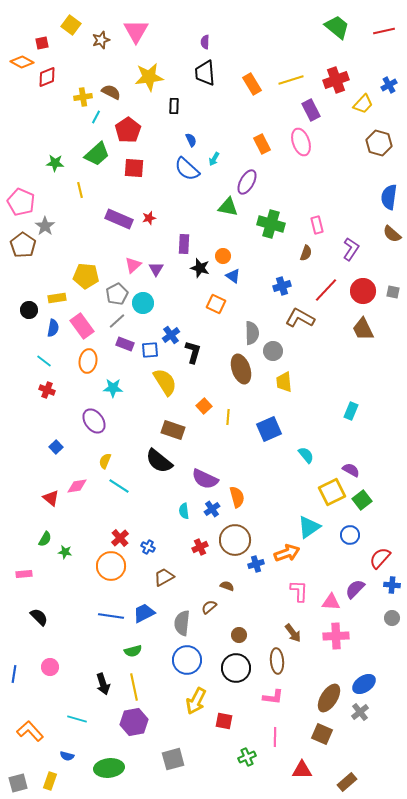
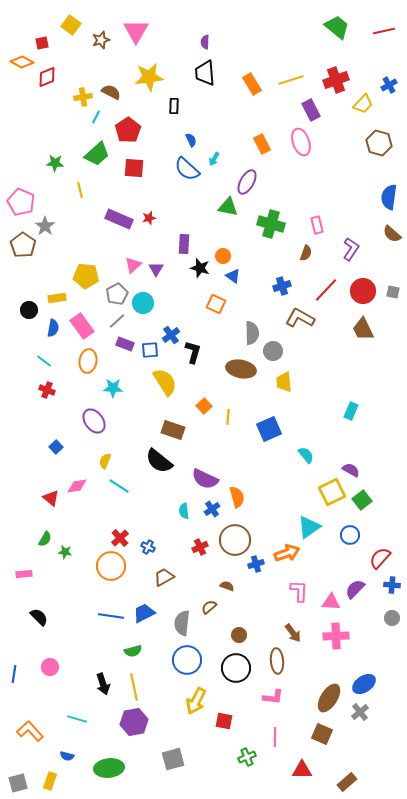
brown ellipse at (241, 369): rotated 60 degrees counterclockwise
